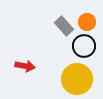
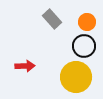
gray rectangle: moved 12 px left, 7 px up
red arrow: rotated 12 degrees counterclockwise
yellow circle: moved 1 px left, 2 px up
